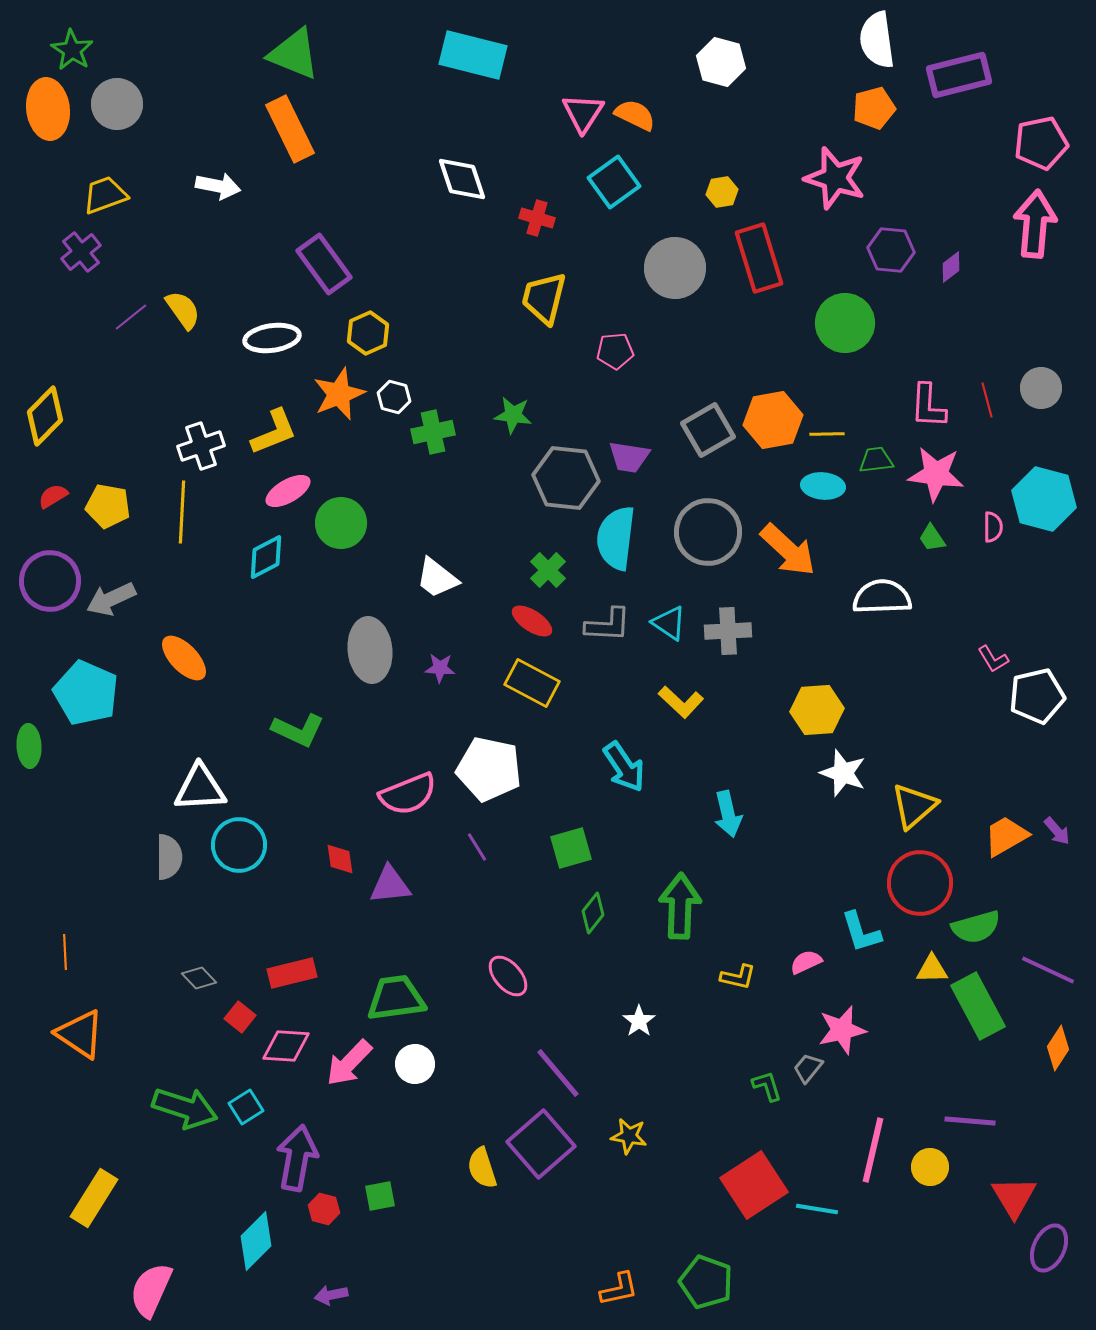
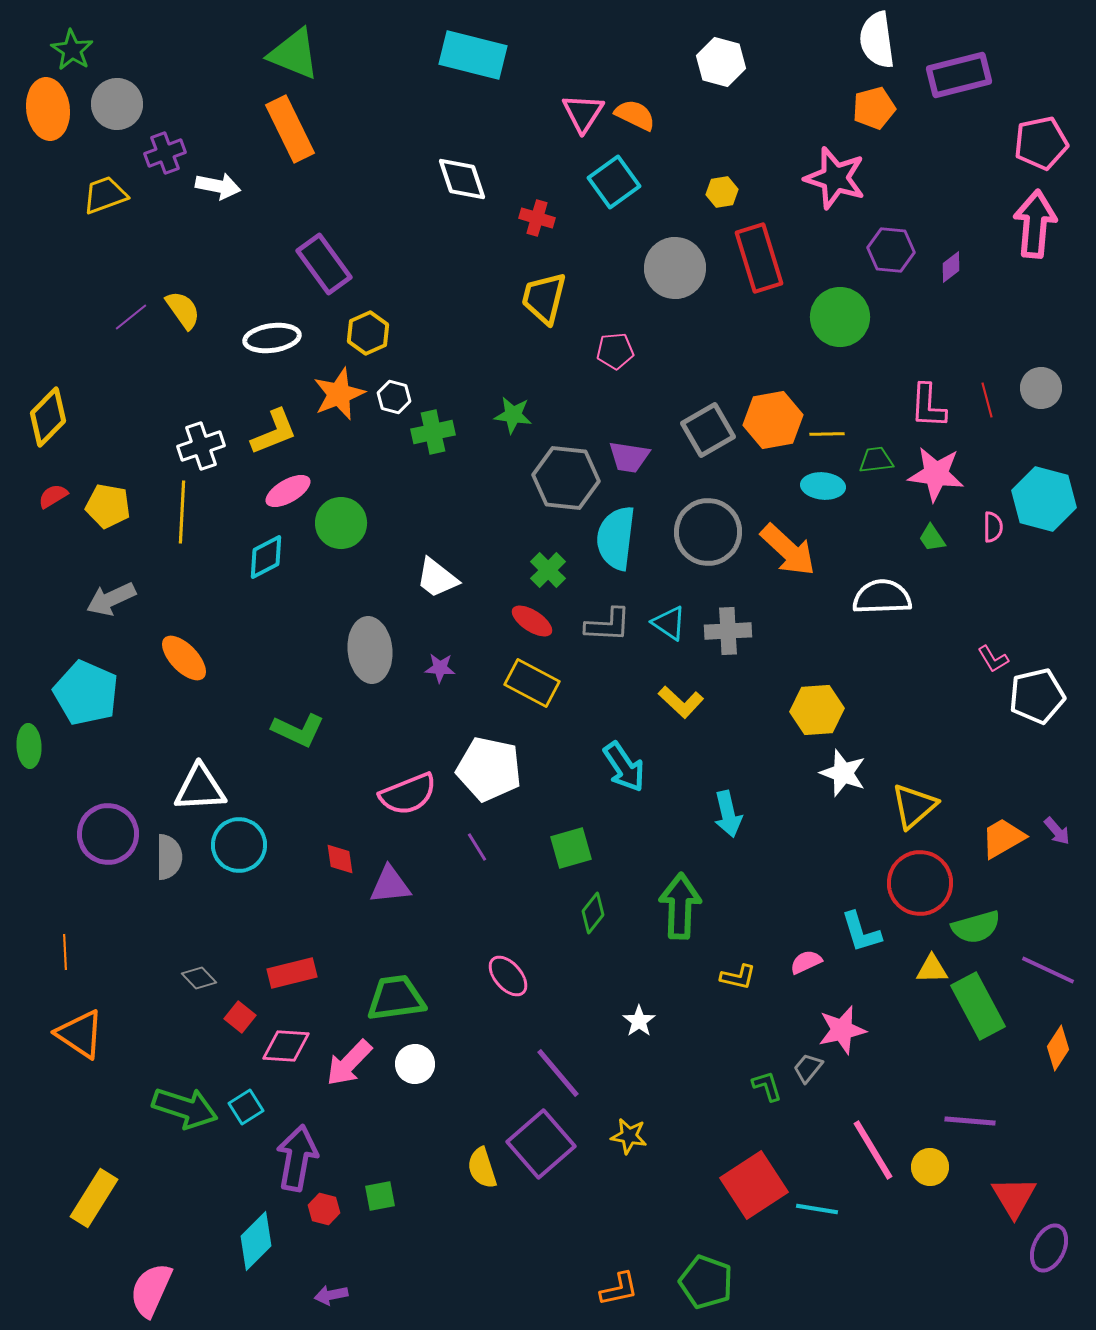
purple cross at (81, 252): moved 84 px right, 99 px up; rotated 18 degrees clockwise
green circle at (845, 323): moved 5 px left, 6 px up
yellow diamond at (45, 416): moved 3 px right, 1 px down
purple circle at (50, 581): moved 58 px right, 253 px down
orange trapezoid at (1006, 836): moved 3 px left, 2 px down
pink line at (873, 1150): rotated 44 degrees counterclockwise
